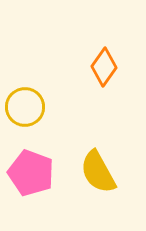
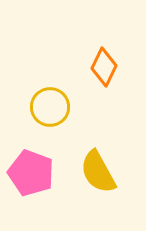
orange diamond: rotated 9 degrees counterclockwise
yellow circle: moved 25 px right
